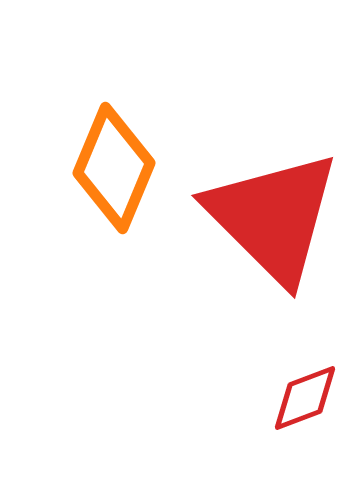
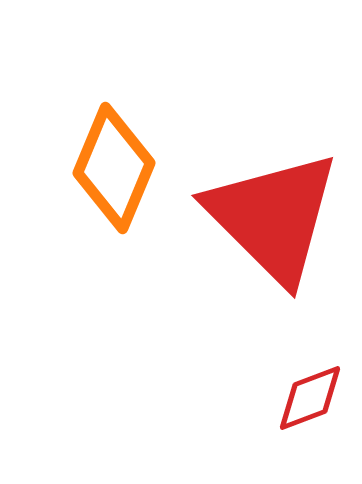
red diamond: moved 5 px right
